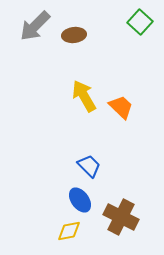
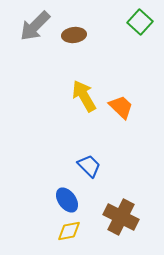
blue ellipse: moved 13 px left
